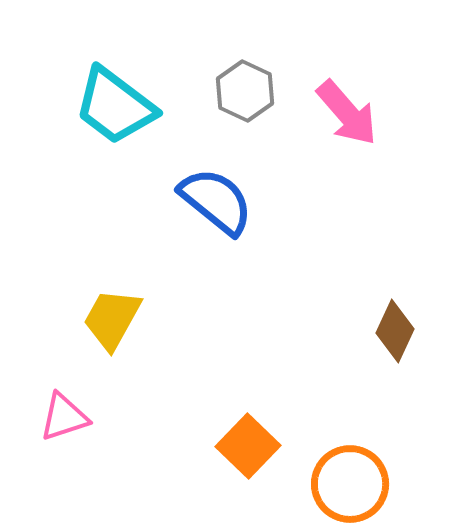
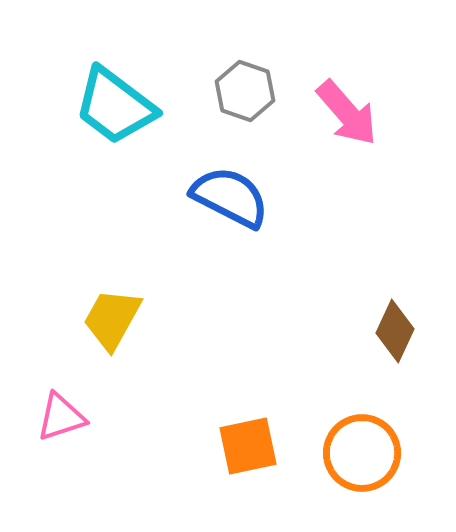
gray hexagon: rotated 6 degrees counterclockwise
blue semicircle: moved 14 px right, 4 px up; rotated 12 degrees counterclockwise
pink triangle: moved 3 px left
orange square: rotated 34 degrees clockwise
orange circle: moved 12 px right, 31 px up
